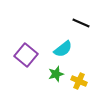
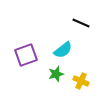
cyan semicircle: moved 1 px down
purple square: rotated 30 degrees clockwise
yellow cross: moved 2 px right
